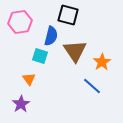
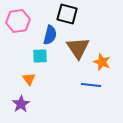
black square: moved 1 px left, 1 px up
pink hexagon: moved 2 px left, 1 px up
blue semicircle: moved 1 px left, 1 px up
brown triangle: moved 3 px right, 3 px up
cyan square: rotated 21 degrees counterclockwise
orange star: rotated 18 degrees counterclockwise
blue line: moved 1 px left, 1 px up; rotated 36 degrees counterclockwise
